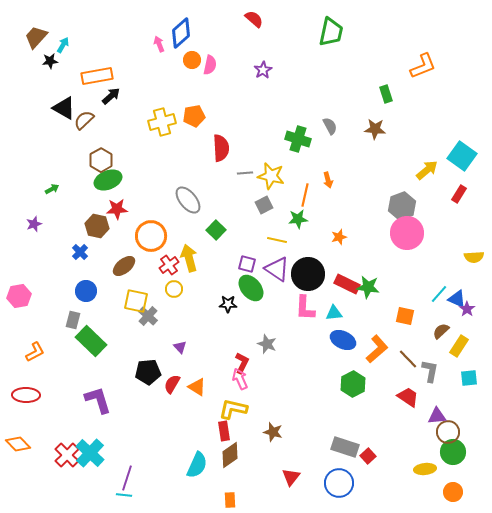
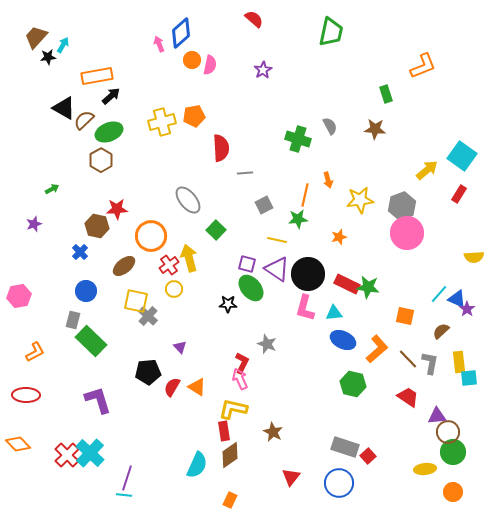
black star at (50, 61): moved 2 px left, 4 px up
yellow star at (271, 176): moved 89 px right, 24 px down; rotated 20 degrees counterclockwise
green ellipse at (108, 180): moved 1 px right, 48 px up
pink L-shape at (305, 308): rotated 12 degrees clockwise
yellow rectangle at (459, 346): moved 16 px down; rotated 40 degrees counterclockwise
gray L-shape at (430, 371): moved 8 px up
red semicircle at (172, 384): moved 3 px down
green hexagon at (353, 384): rotated 20 degrees counterclockwise
brown star at (273, 432): rotated 12 degrees clockwise
orange rectangle at (230, 500): rotated 28 degrees clockwise
